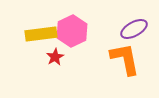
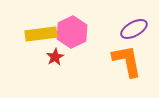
pink hexagon: moved 1 px down
orange L-shape: moved 2 px right, 2 px down
